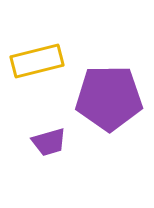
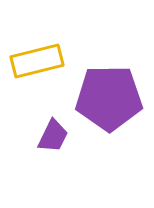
purple trapezoid: moved 4 px right, 6 px up; rotated 48 degrees counterclockwise
